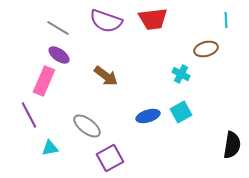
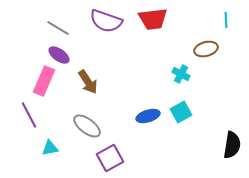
brown arrow: moved 18 px left, 6 px down; rotated 20 degrees clockwise
